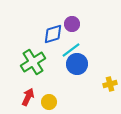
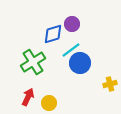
blue circle: moved 3 px right, 1 px up
yellow circle: moved 1 px down
